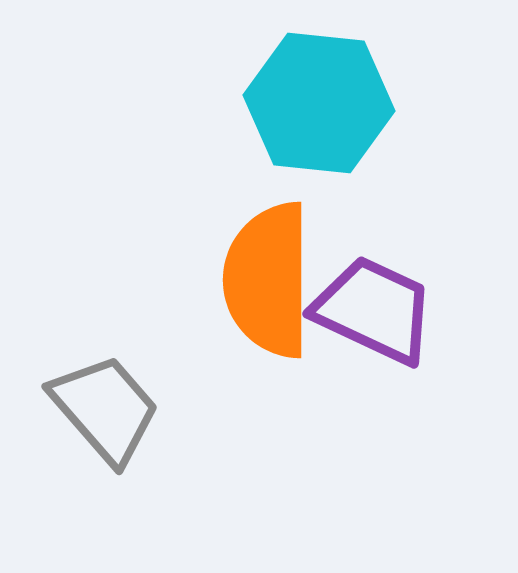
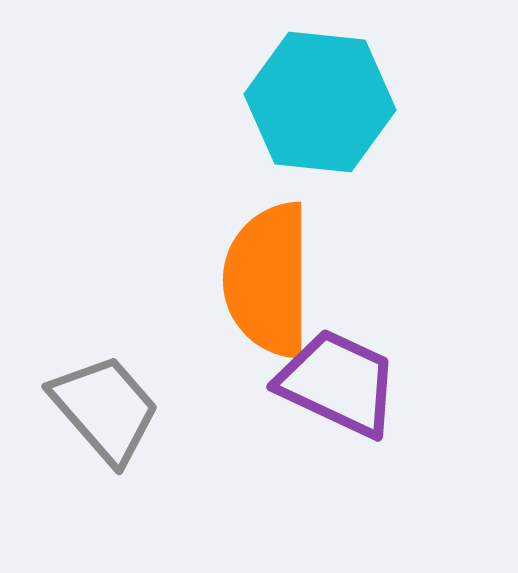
cyan hexagon: moved 1 px right, 1 px up
purple trapezoid: moved 36 px left, 73 px down
